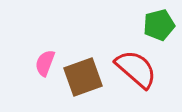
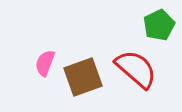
green pentagon: rotated 12 degrees counterclockwise
